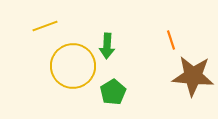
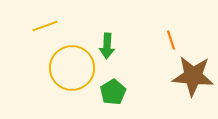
yellow circle: moved 1 px left, 2 px down
